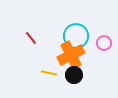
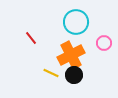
cyan circle: moved 14 px up
yellow line: moved 2 px right; rotated 14 degrees clockwise
